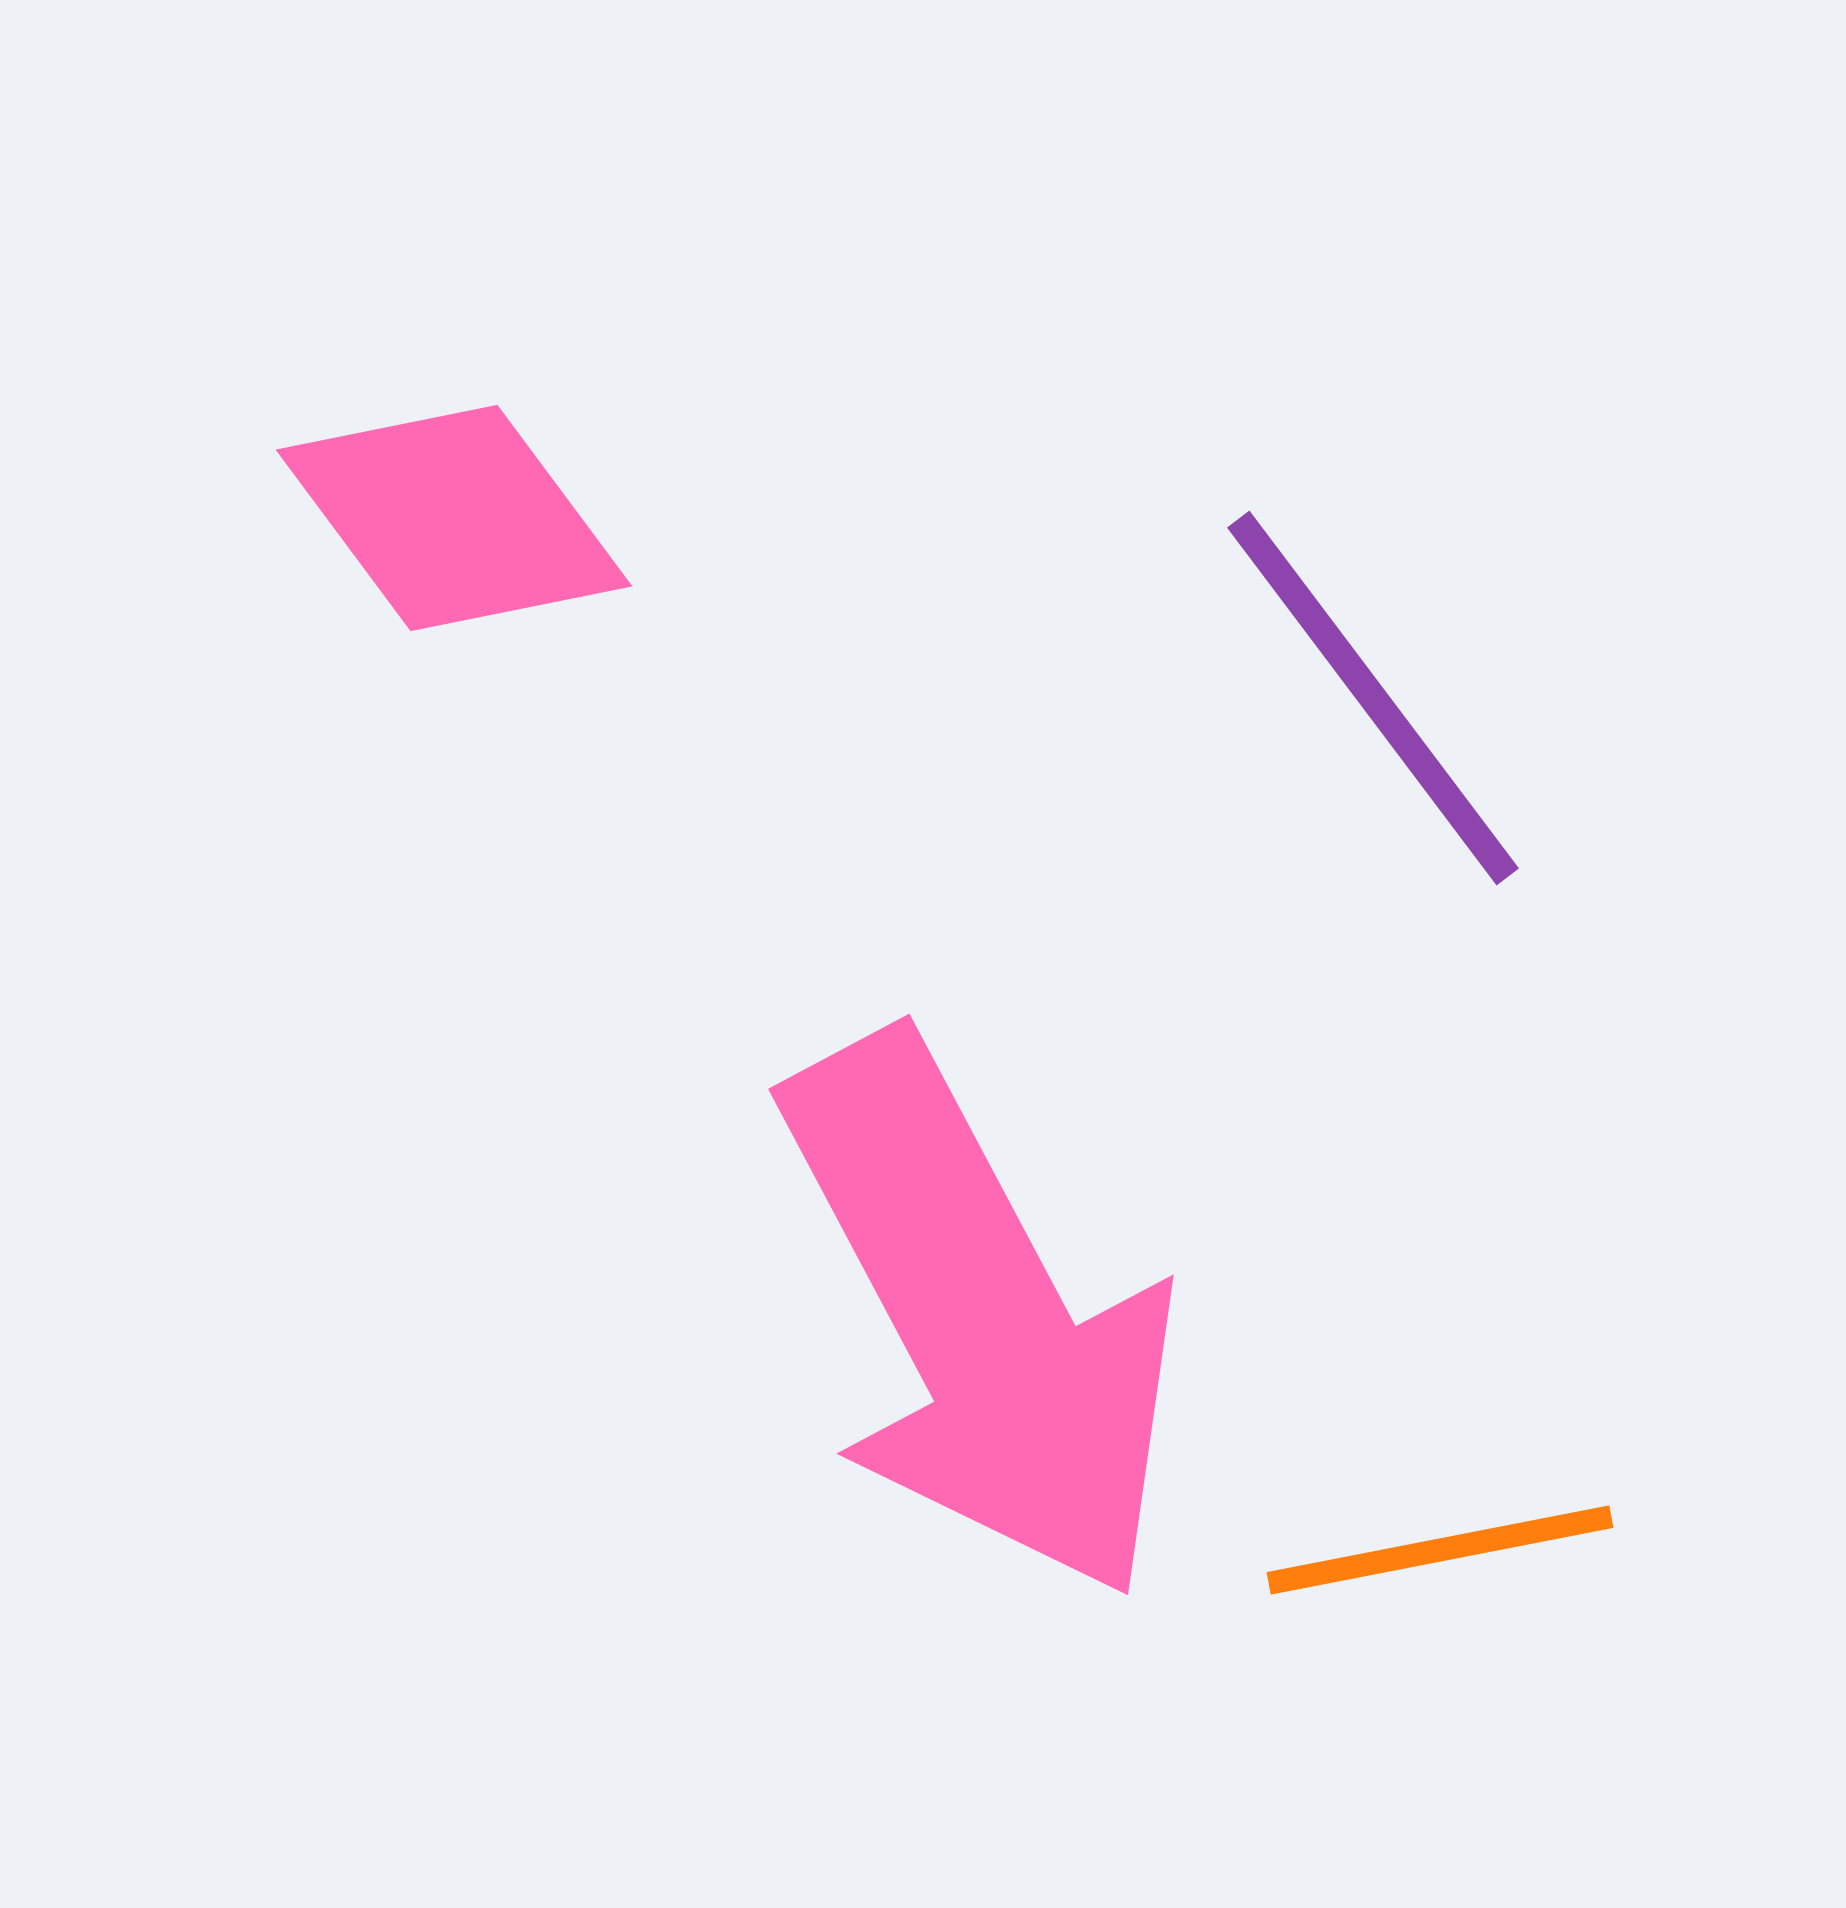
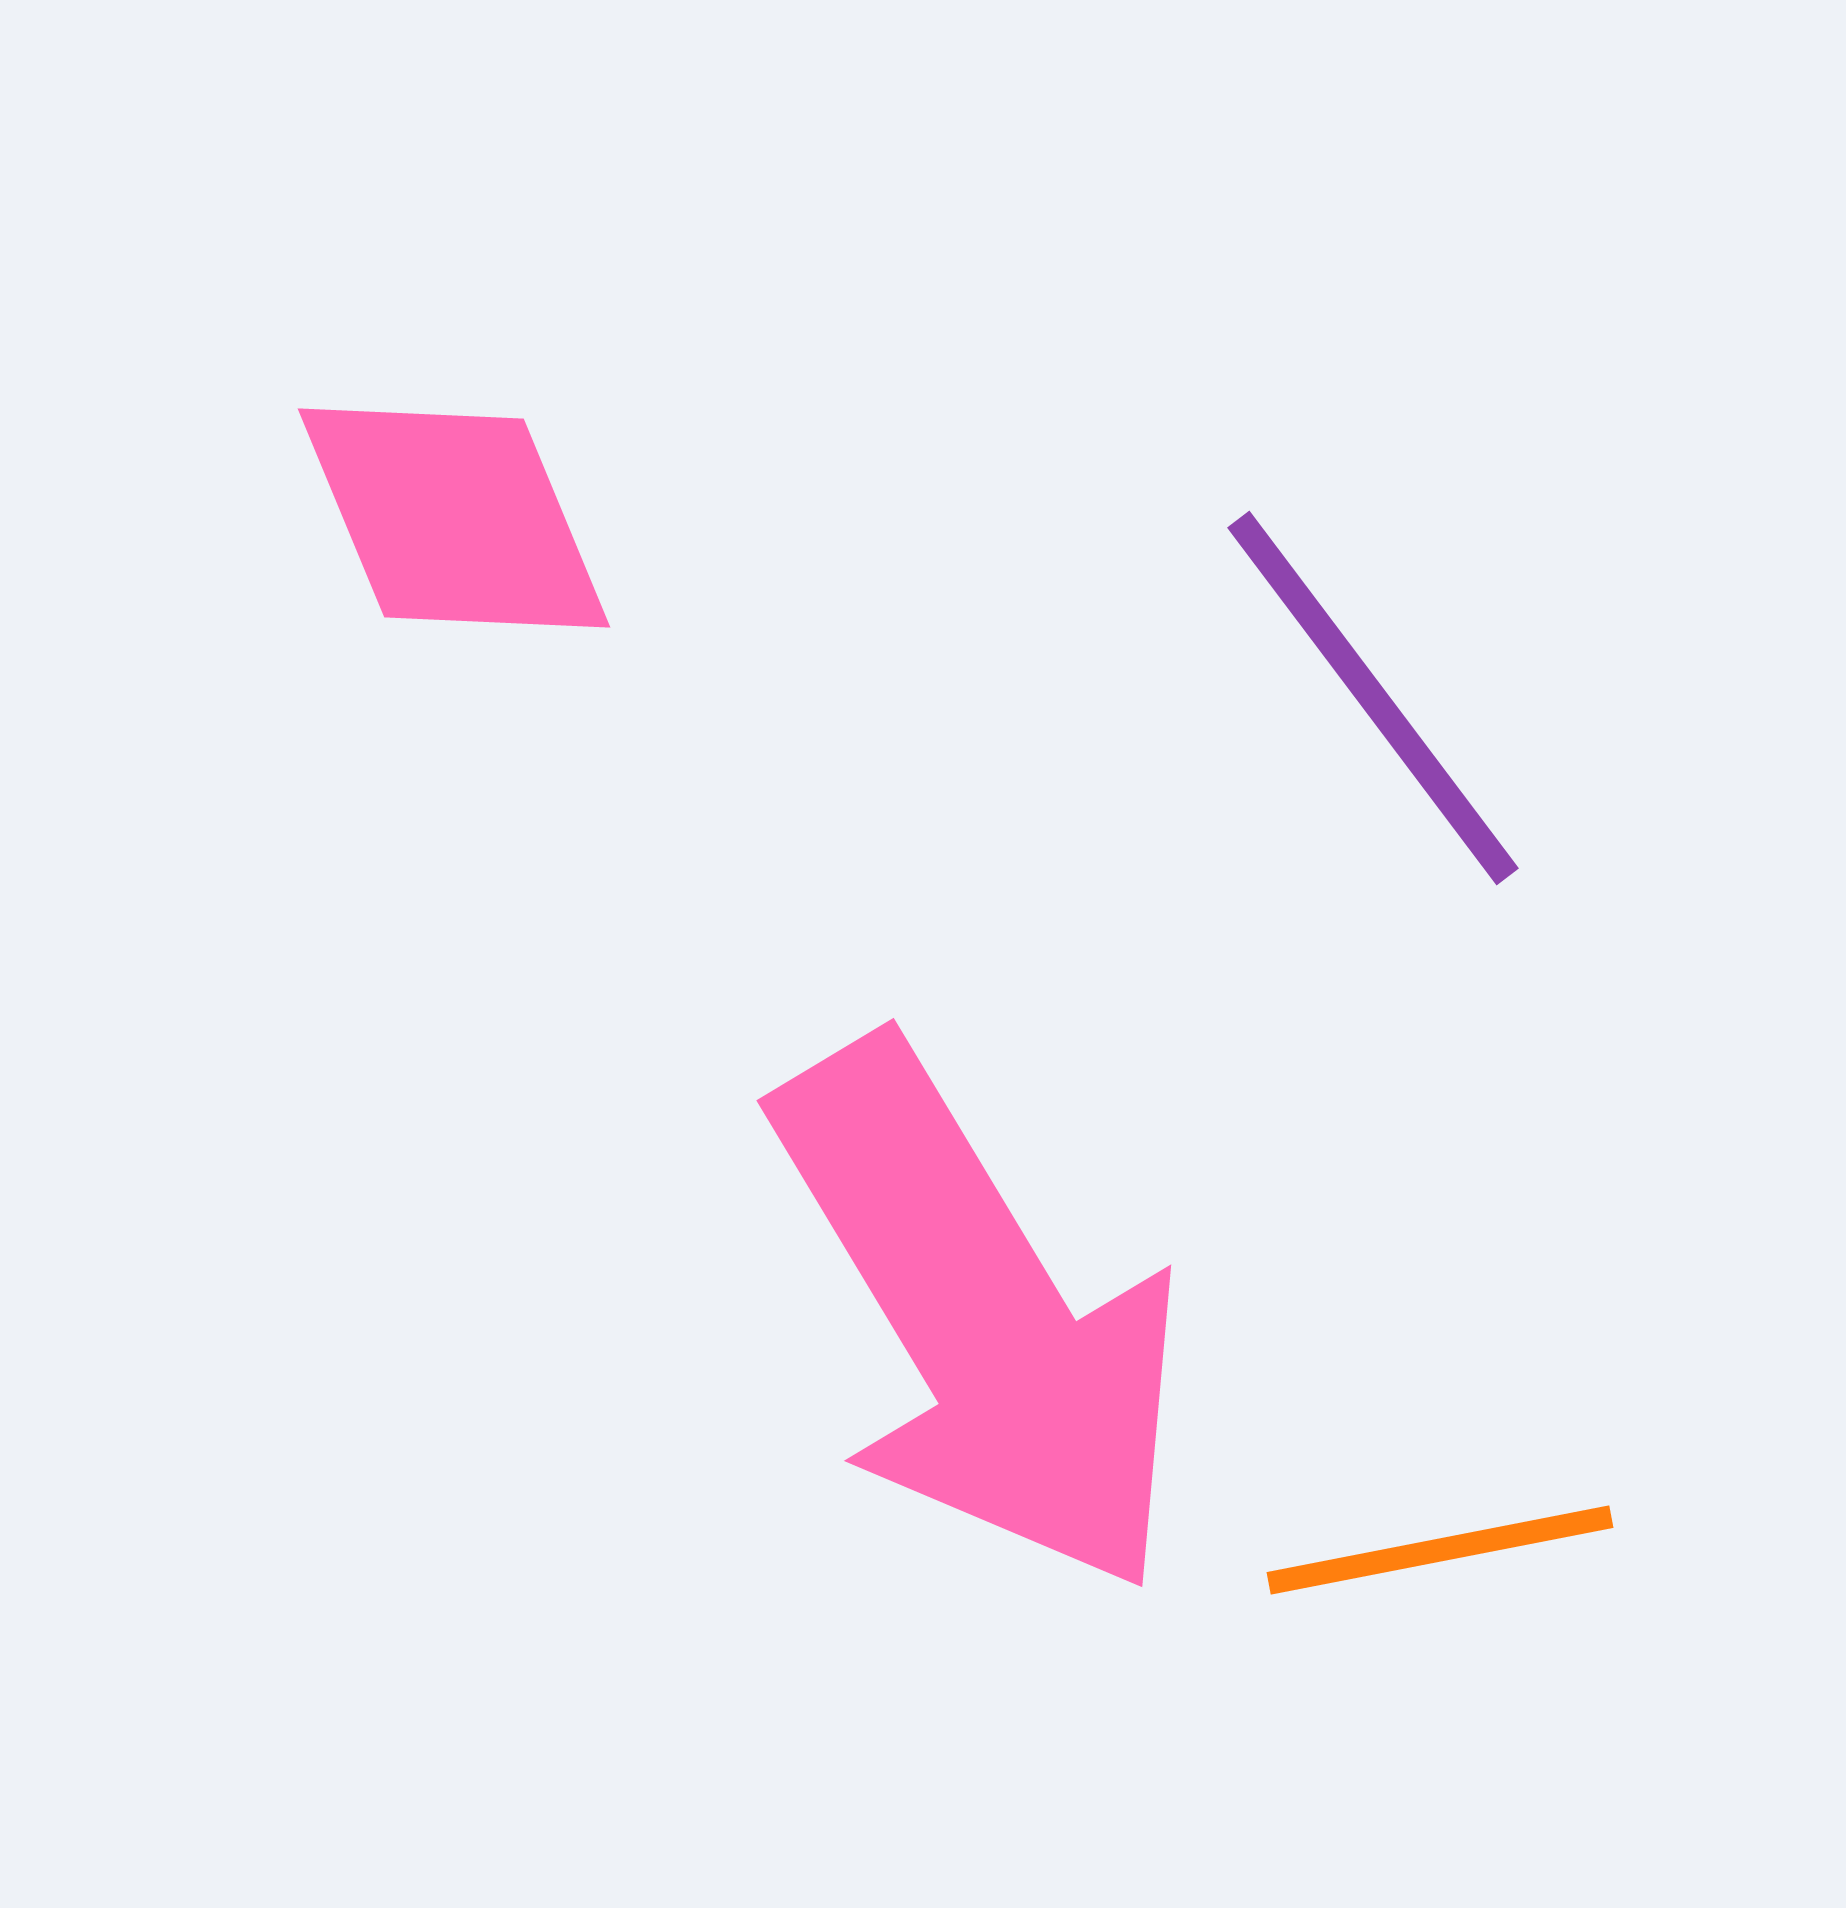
pink diamond: rotated 14 degrees clockwise
pink arrow: rotated 3 degrees counterclockwise
